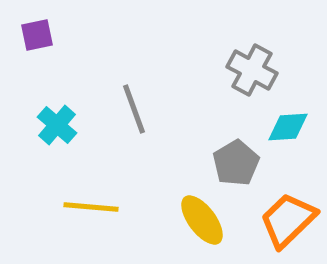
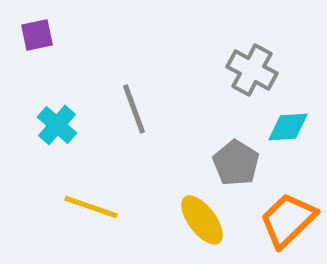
gray pentagon: rotated 9 degrees counterclockwise
yellow line: rotated 14 degrees clockwise
